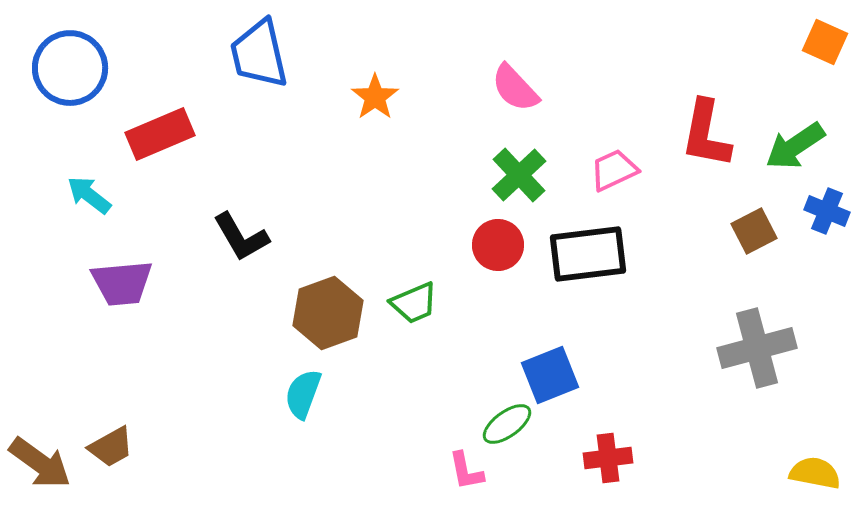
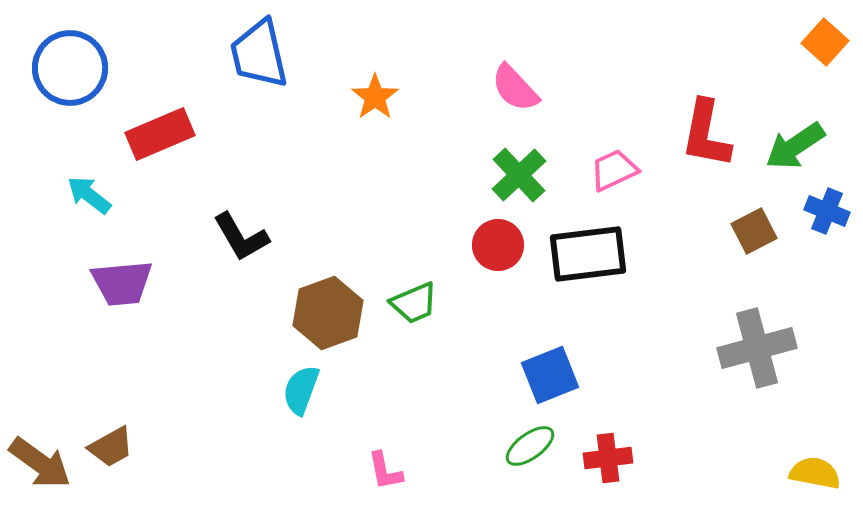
orange square: rotated 18 degrees clockwise
cyan semicircle: moved 2 px left, 4 px up
green ellipse: moved 23 px right, 22 px down
pink L-shape: moved 81 px left
